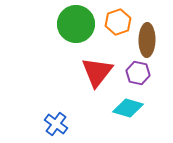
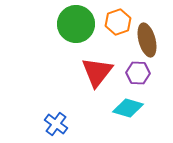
brown ellipse: rotated 16 degrees counterclockwise
purple hexagon: rotated 10 degrees counterclockwise
